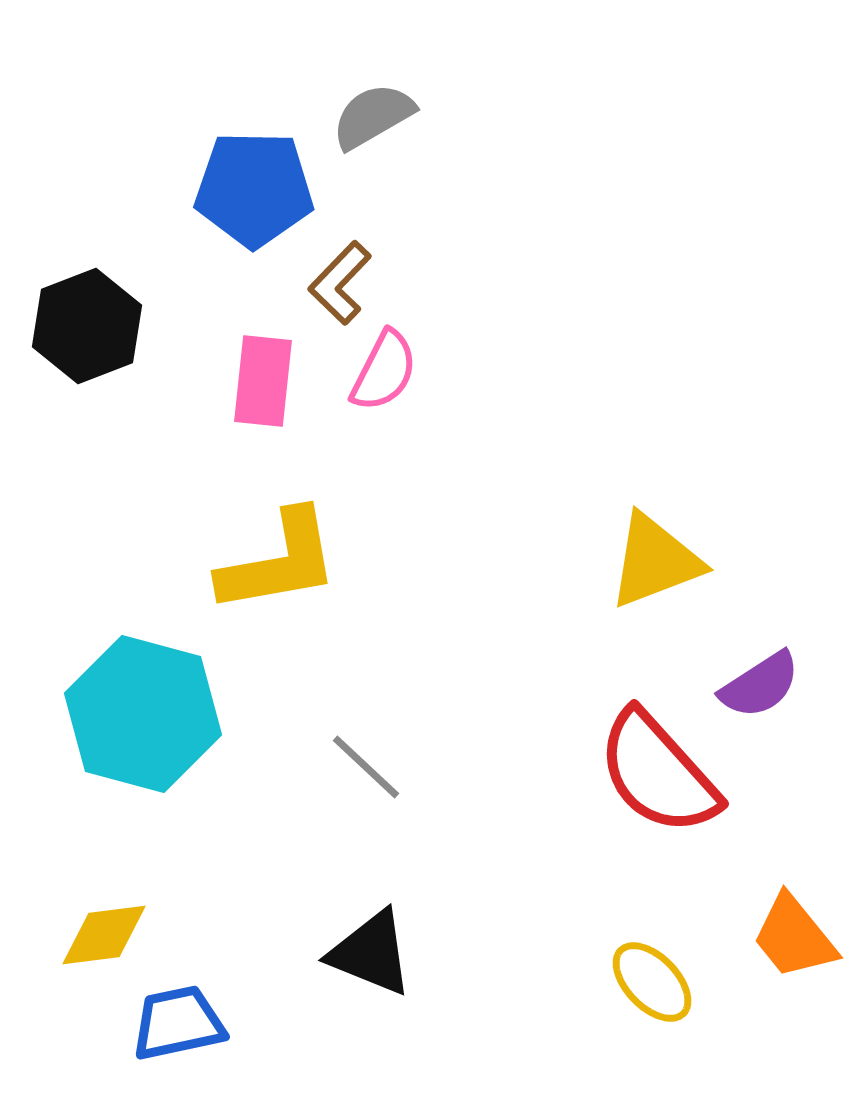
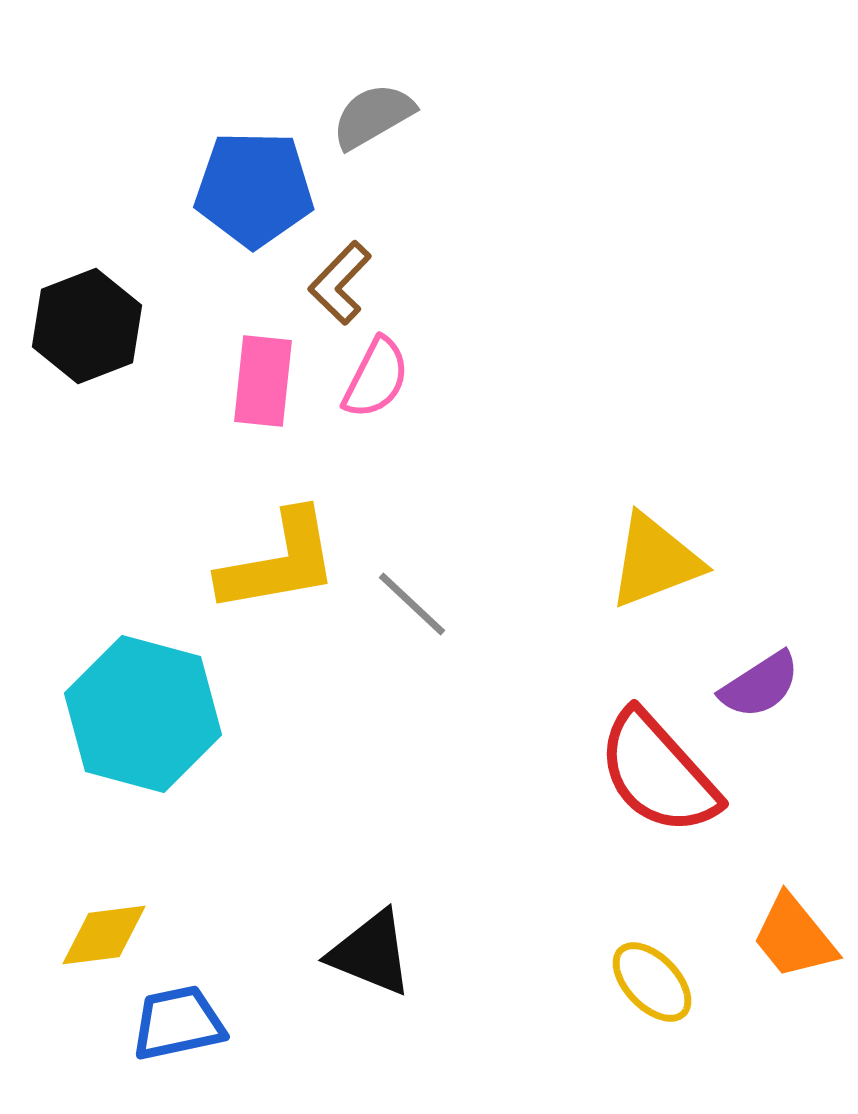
pink semicircle: moved 8 px left, 7 px down
gray line: moved 46 px right, 163 px up
